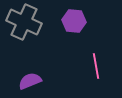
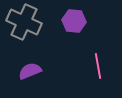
pink line: moved 2 px right
purple semicircle: moved 10 px up
